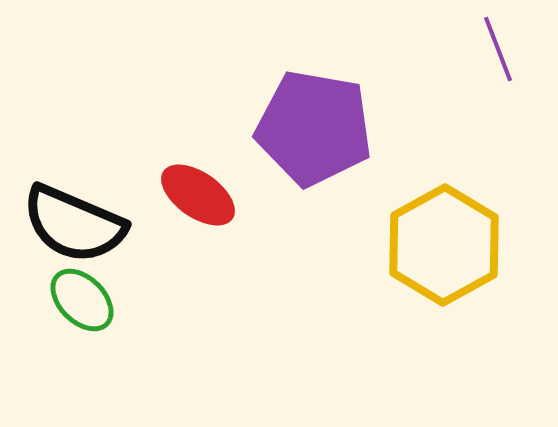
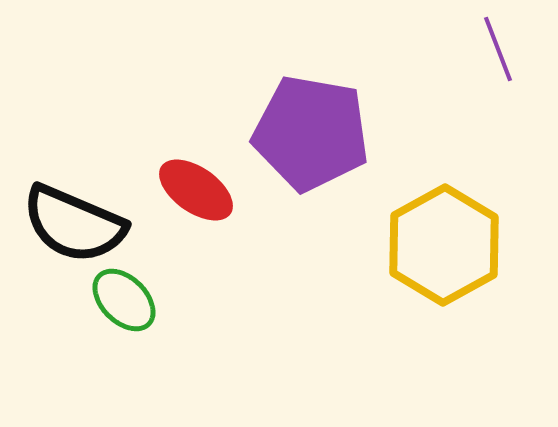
purple pentagon: moved 3 px left, 5 px down
red ellipse: moved 2 px left, 5 px up
green ellipse: moved 42 px right
